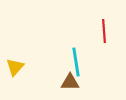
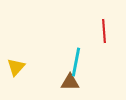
cyan line: rotated 20 degrees clockwise
yellow triangle: moved 1 px right
